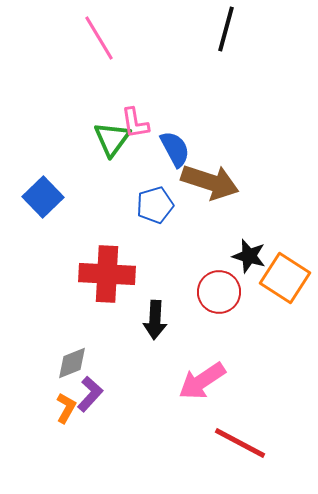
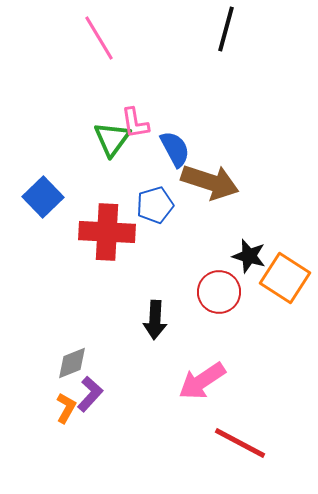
red cross: moved 42 px up
